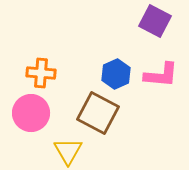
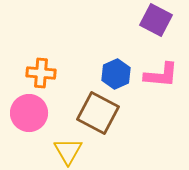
purple square: moved 1 px right, 1 px up
pink circle: moved 2 px left
